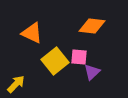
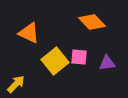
orange diamond: moved 4 px up; rotated 40 degrees clockwise
orange triangle: moved 3 px left
purple triangle: moved 15 px right, 9 px up; rotated 36 degrees clockwise
